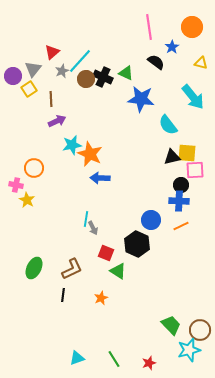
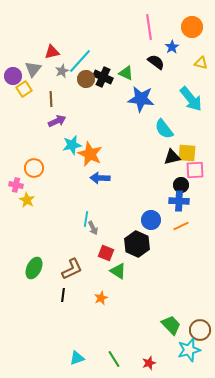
red triangle at (52, 52): rotated 28 degrees clockwise
yellow square at (29, 89): moved 5 px left
cyan arrow at (193, 97): moved 2 px left, 2 px down
cyan semicircle at (168, 125): moved 4 px left, 4 px down
